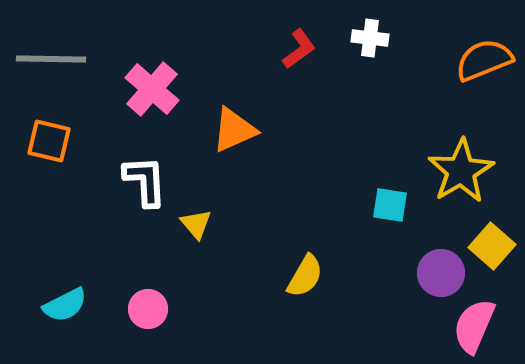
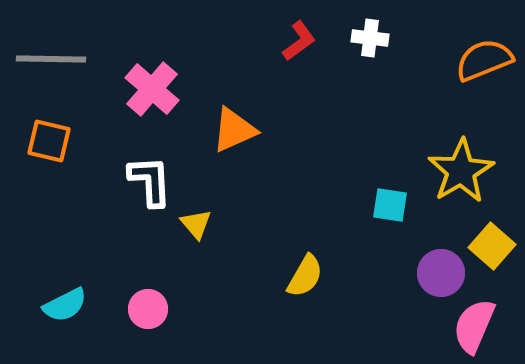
red L-shape: moved 8 px up
white L-shape: moved 5 px right
